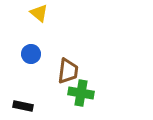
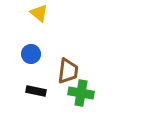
black rectangle: moved 13 px right, 15 px up
